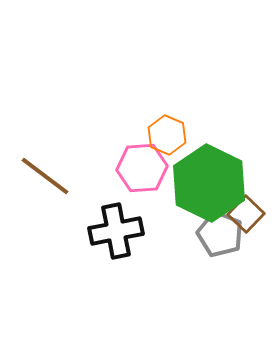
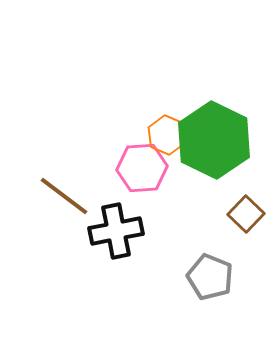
brown line: moved 19 px right, 20 px down
green hexagon: moved 5 px right, 43 px up
gray pentagon: moved 10 px left, 43 px down
